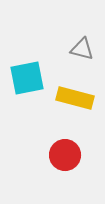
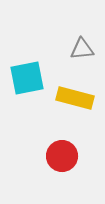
gray triangle: rotated 20 degrees counterclockwise
red circle: moved 3 px left, 1 px down
